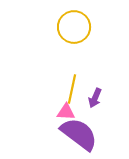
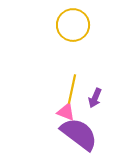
yellow circle: moved 1 px left, 2 px up
pink triangle: rotated 18 degrees clockwise
